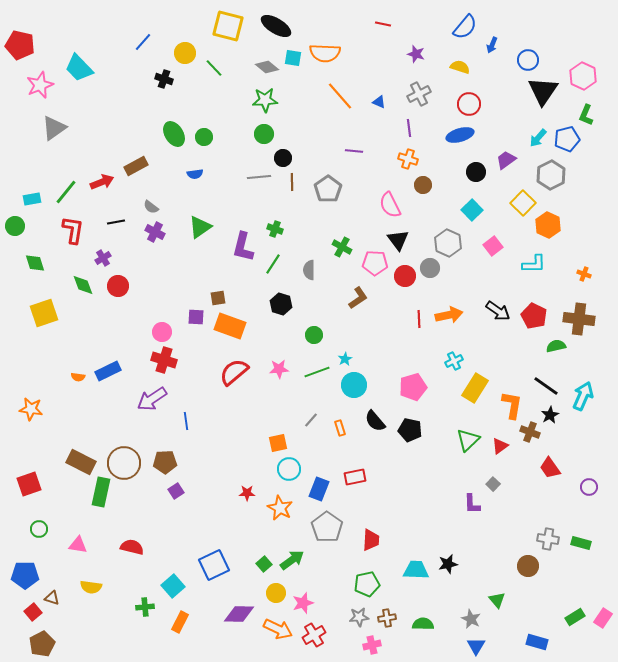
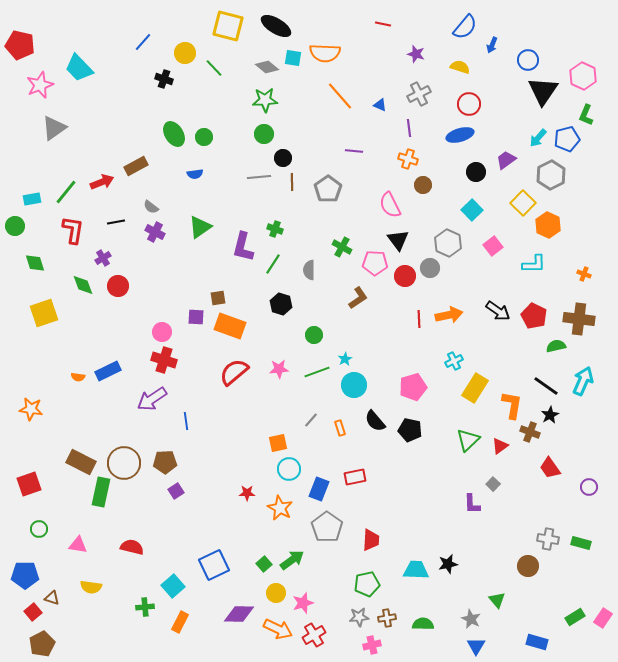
blue triangle at (379, 102): moved 1 px right, 3 px down
cyan arrow at (583, 396): moved 15 px up
